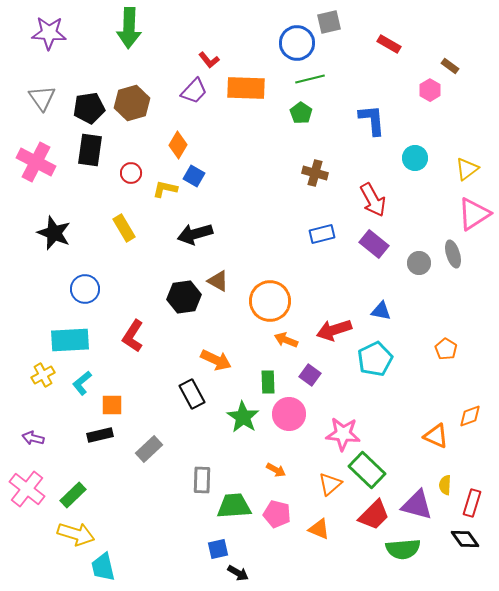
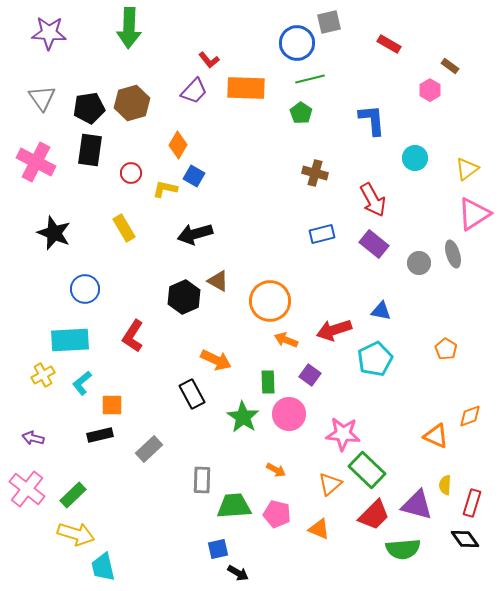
black hexagon at (184, 297): rotated 16 degrees counterclockwise
